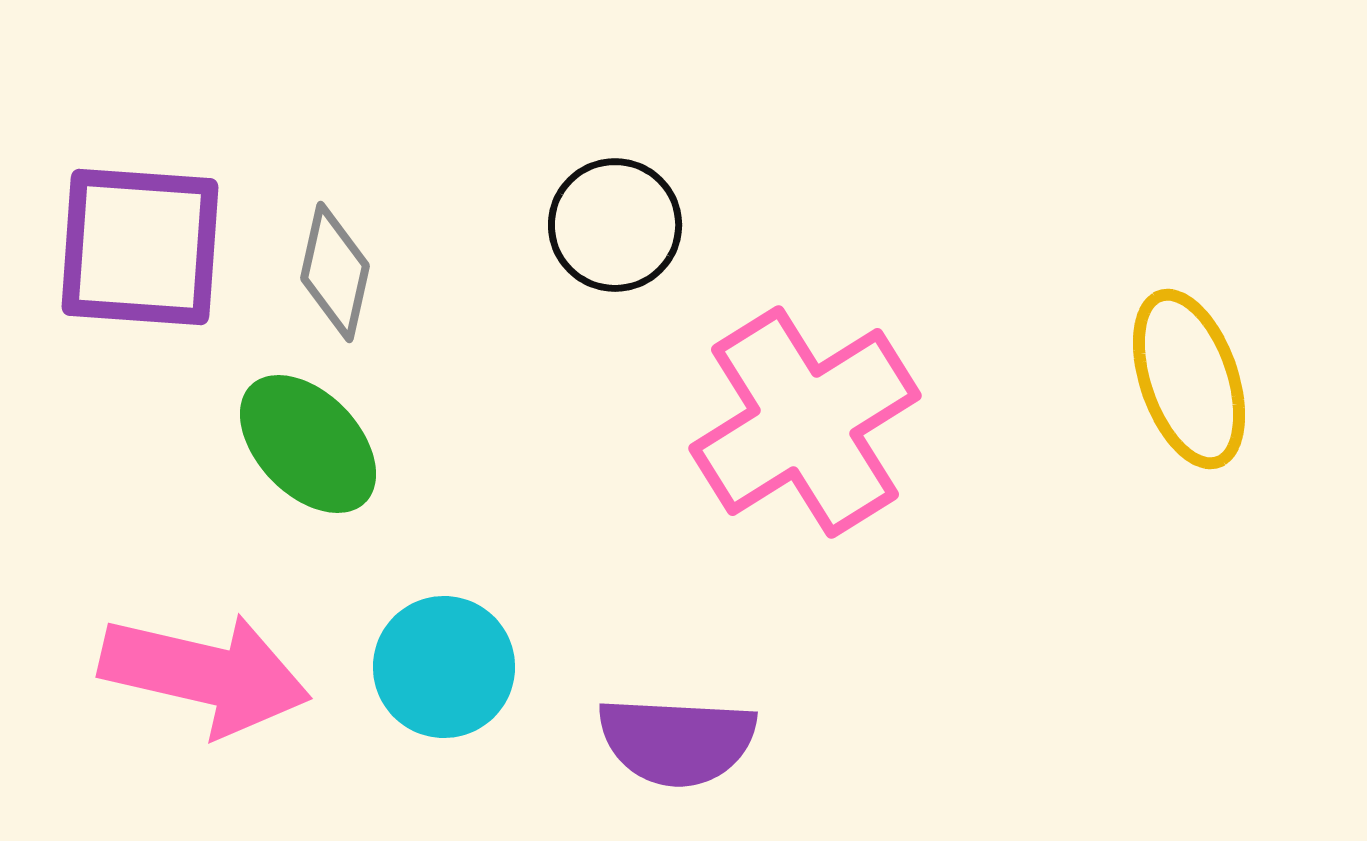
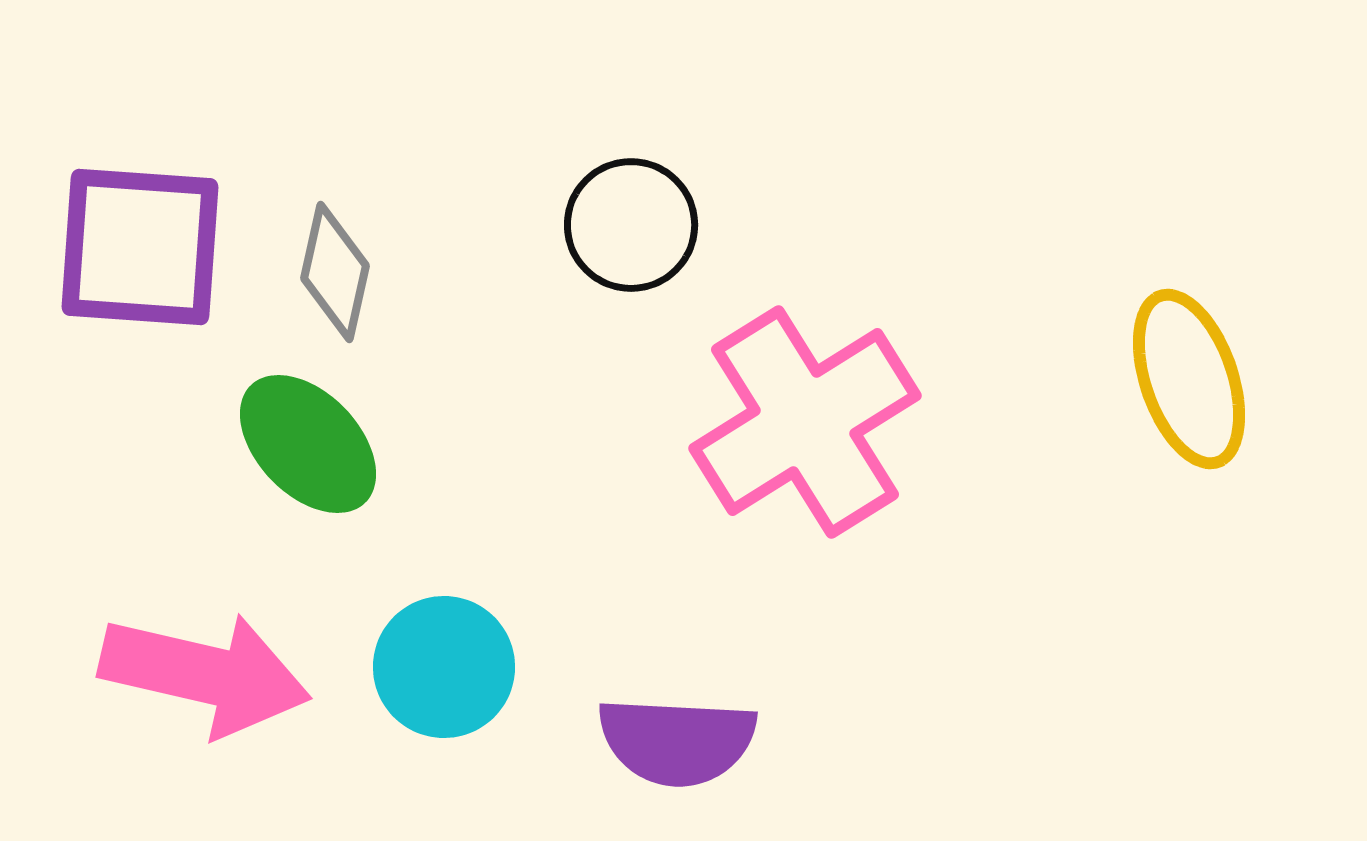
black circle: moved 16 px right
